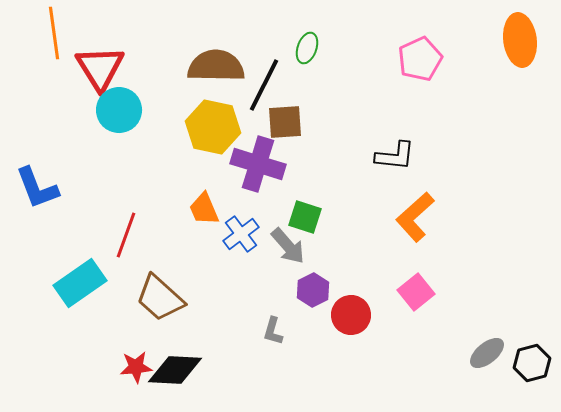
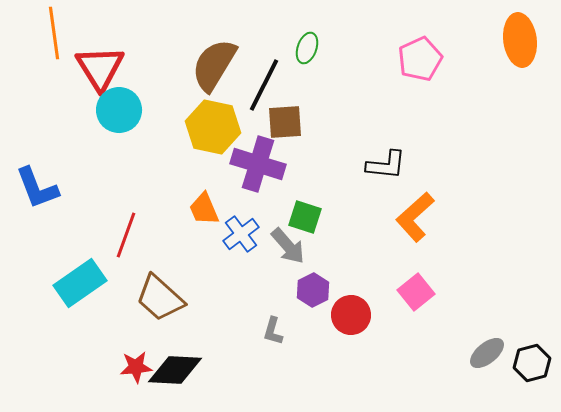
brown semicircle: moved 2 px left, 1 px up; rotated 60 degrees counterclockwise
black L-shape: moved 9 px left, 9 px down
